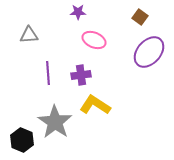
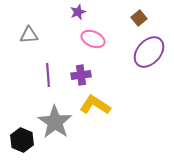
purple star: rotated 21 degrees counterclockwise
brown square: moved 1 px left, 1 px down; rotated 14 degrees clockwise
pink ellipse: moved 1 px left, 1 px up
purple line: moved 2 px down
